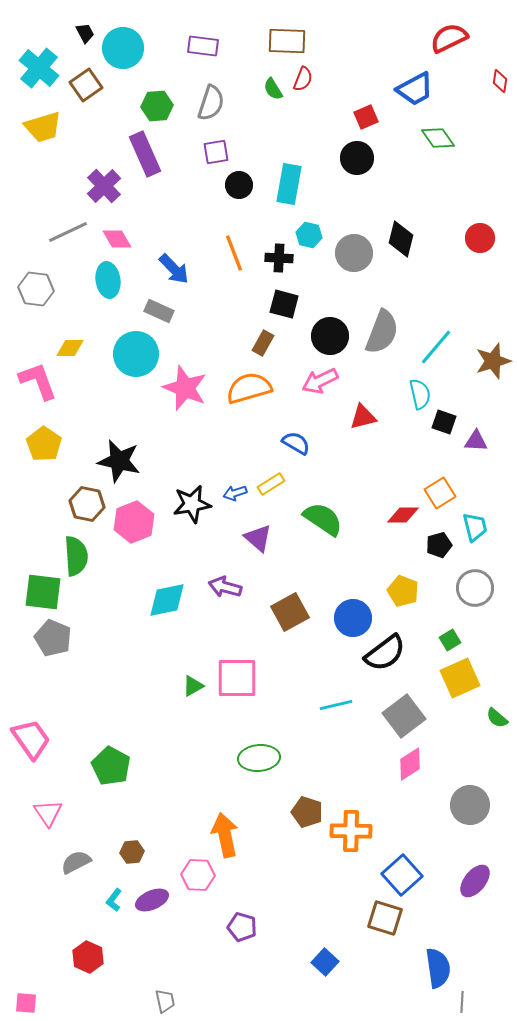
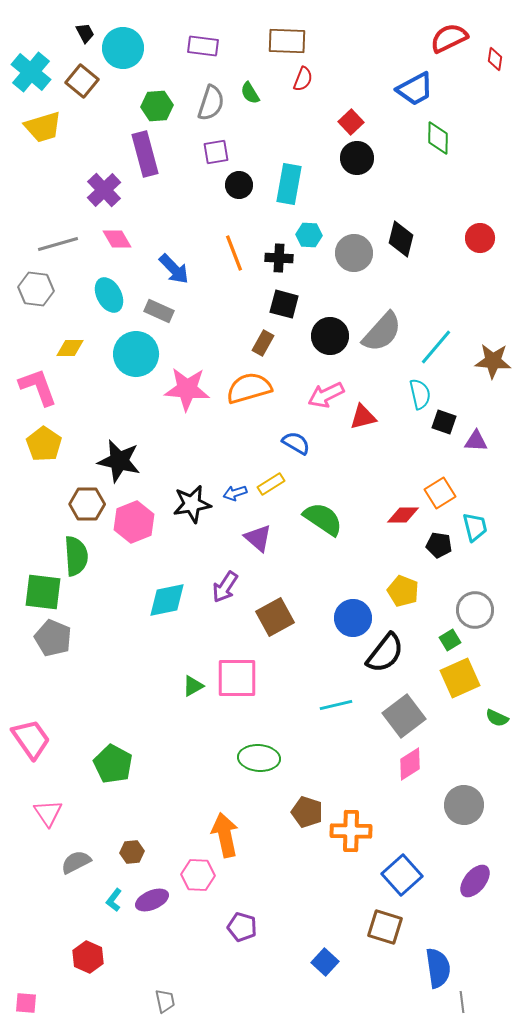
cyan cross at (39, 68): moved 8 px left, 4 px down
red diamond at (500, 81): moved 5 px left, 22 px up
brown square at (86, 85): moved 4 px left, 4 px up; rotated 16 degrees counterclockwise
green semicircle at (273, 89): moved 23 px left, 4 px down
red square at (366, 117): moved 15 px left, 5 px down; rotated 20 degrees counterclockwise
green diamond at (438, 138): rotated 36 degrees clockwise
purple rectangle at (145, 154): rotated 9 degrees clockwise
purple cross at (104, 186): moved 4 px down
gray line at (68, 232): moved 10 px left, 12 px down; rotated 9 degrees clockwise
cyan hexagon at (309, 235): rotated 10 degrees counterclockwise
cyan ellipse at (108, 280): moved 1 px right, 15 px down; rotated 20 degrees counterclockwise
gray semicircle at (382, 332): rotated 21 degrees clockwise
brown star at (493, 361): rotated 21 degrees clockwise
pink L-shape at (38, 381): moved 6 px down
pink arrow at (320, 381): moved 6 px right, 14 px down
pink star at (185, 388): moved 2 px right, 1 px down; rotated 18 degrees counterclockwise
brown hexagon at (87, 504): rotated 12 degrees counterclockwise
black pentagon at (439, 545): rotated 25 degrees clockwise
purple arrow at (225, 587): rotated 72 degrees counterclockwise
gray circle at (475, 588): moved 22 px down
brown square at (290, 612): moved 15 px left, 5 px down
black semicircle at (385, 653): rotated 15 degrees counterclockwise
green semicircle at (497, 718): rotated 15 degrees counterclockwise
green ellipse at (259, 758): rotated 9 degrees clockwise
green pentagon at (111, 766): moved 2 px right, 2 px up
gray circle at (470, 805): moved 6 px left
brown square at (385, 918): moved 9 px down
gray line at (462, 1002): rotated 10 degrees counterclockwise
